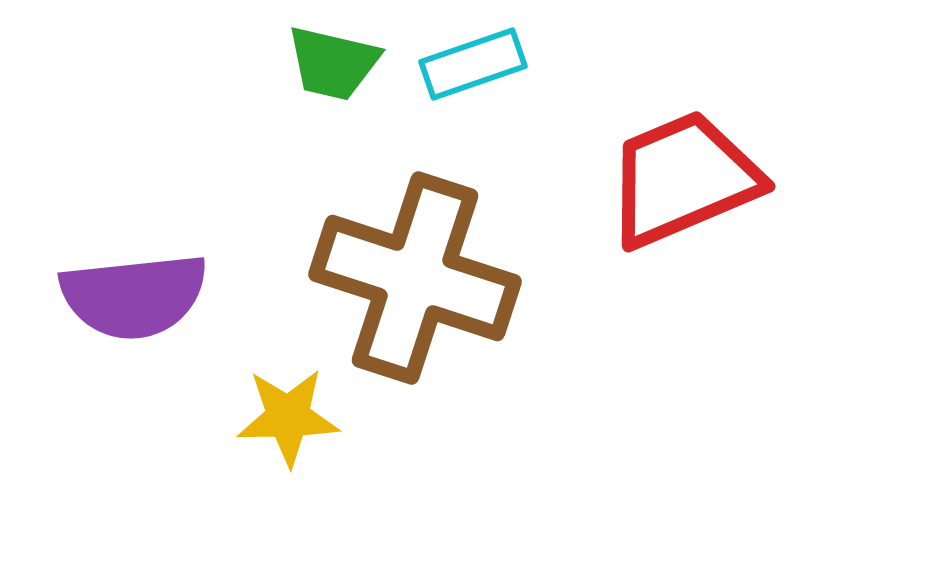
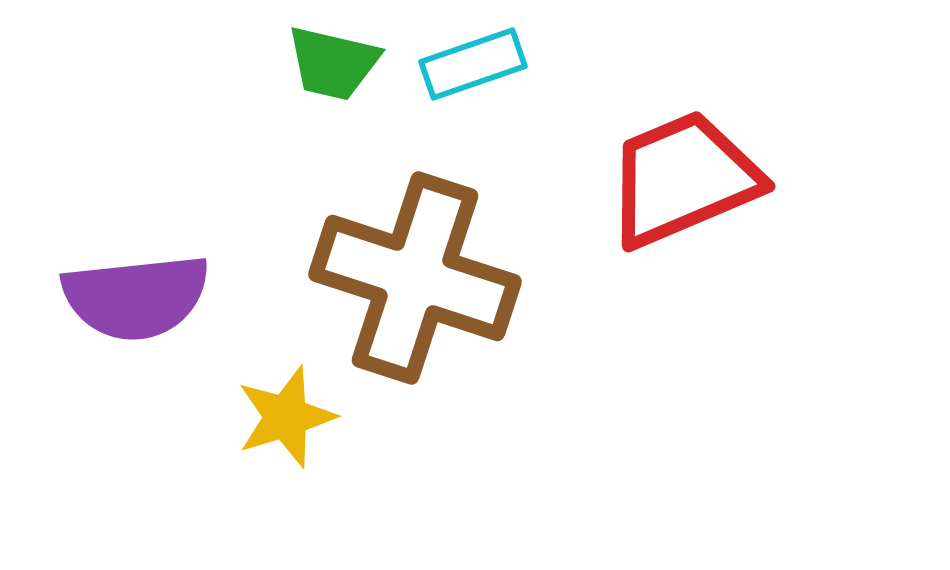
purple semicircle: moved 2 px right, 1 px down
yellow star: moved 2 px left; rotated 16 degrees counterclockwise
